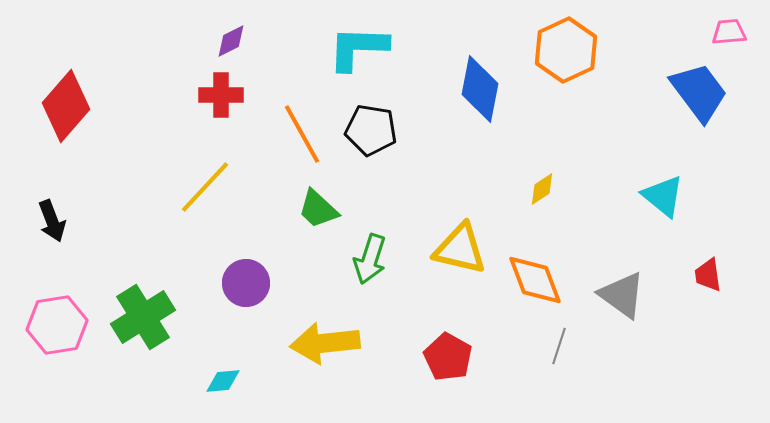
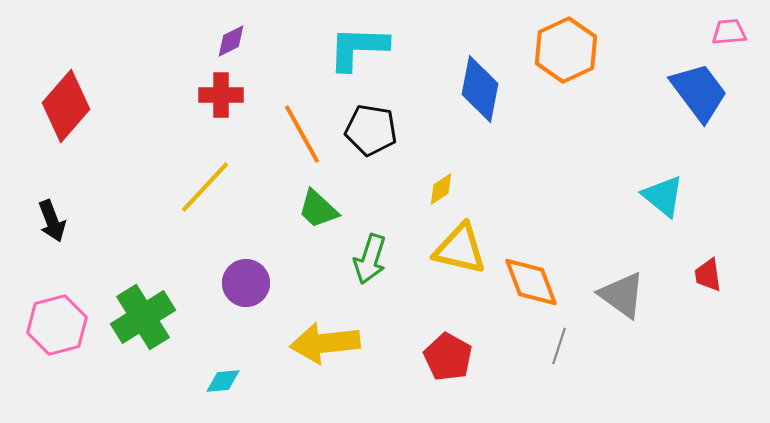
yellow diamond: moved 101 px left
orange diamond: moved 4 px left, 2 px down
pink hexagon: rotated 6 degrees counterclockwise
